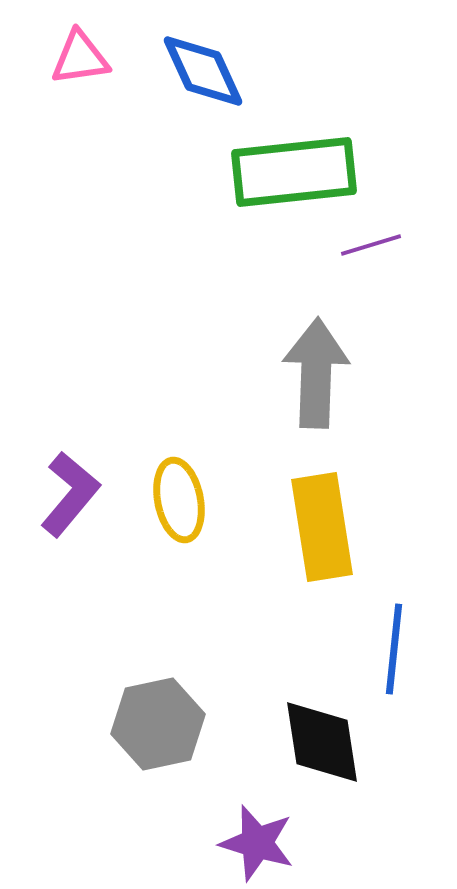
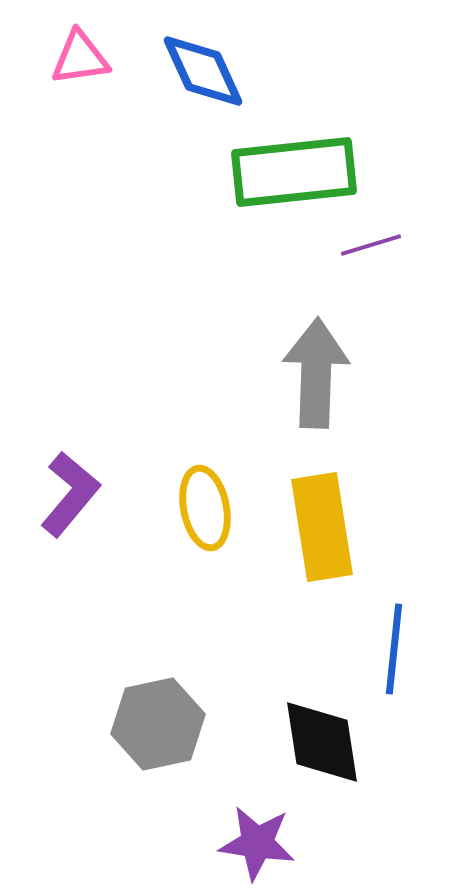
yellow ellipse: moved 26 px right, 8 px down
purple star: rotated 8 degrees counterclockwise
